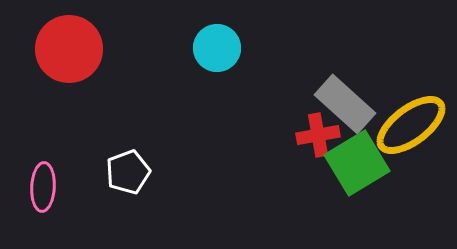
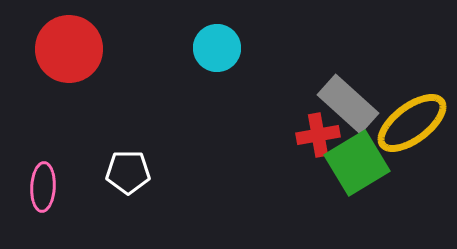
gray rectangle: moved 3 px right
yellow ellipse: moved 1 px right, 2 px up
white pentagon: rotated 21 degrees clockwise
